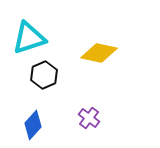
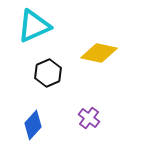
cyan triangle: moved 5 px right, 12 px up; rotated 6 degrees counterclockwise
black hexagon: moved 4 px right, 2 px up
